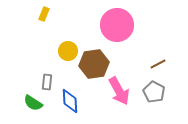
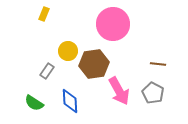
pink circle: moved 4 px left, 1 px up
brown line: rotated 35 degrees clockwise
gray rectangle: moved 11 px up; rotated 28 degrees clockwise
gray pentagon: moved 1 px left, 1 px down
green semicircle: moved 1 px right
